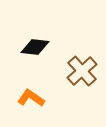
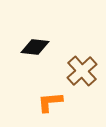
orange L-shape: moved 19 px right, 4 px down; rotated 40 degrees counterclockwise
